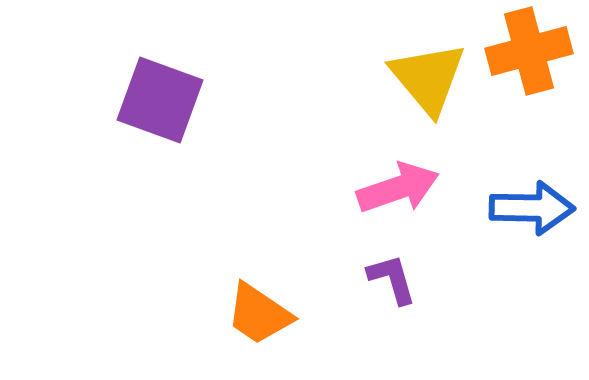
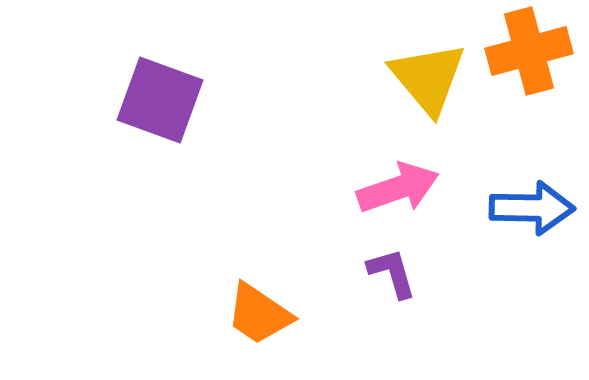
purple L-shape: moved 6 px up
